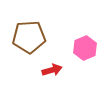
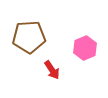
red arrow: rotated 72 degrees clockwise
